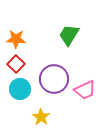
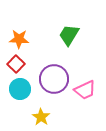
orange star: moved 3 px right
